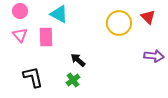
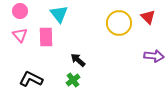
cyan triangle: rotated 24 degrees clockwise
black L-shape: moved 2 px left, 2 px down; rotated 50 degrees counterclockwise
